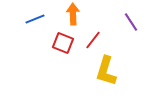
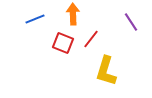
red line: moved 2 px left, 1 px up
